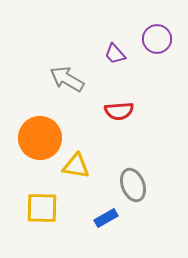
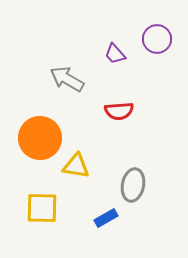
gray ellipse: rotated 32 degrees clockwise
